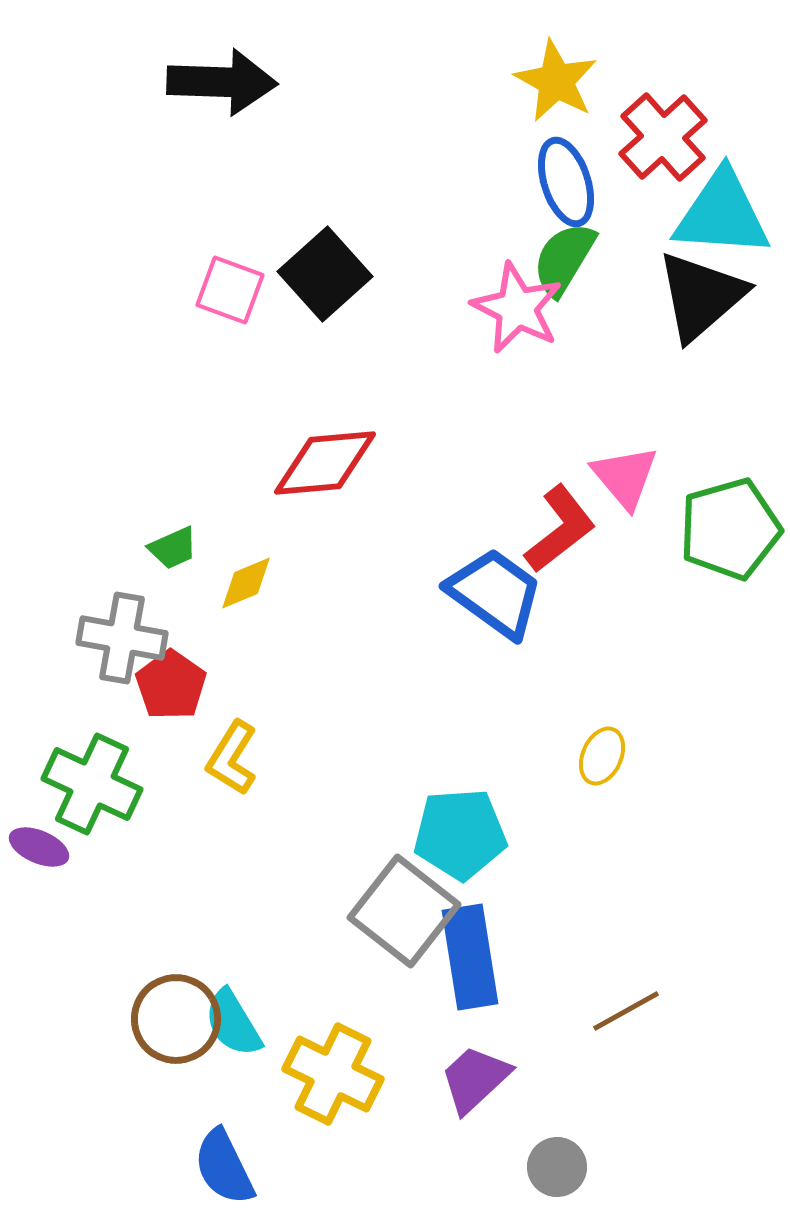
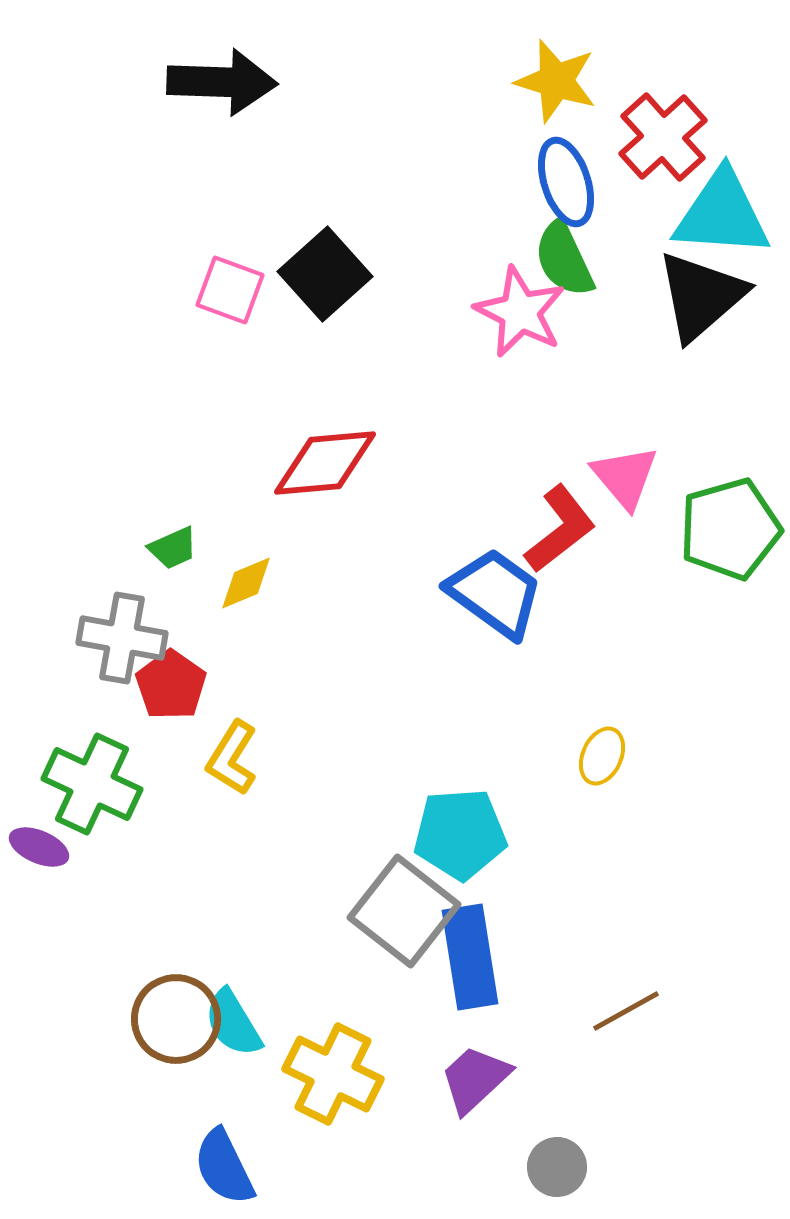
yellow star: rotated 12 degrees counterclockwise
green semicircle: rotated 56 degrees counterclockwise
pink star: moved 3 px right, 4 px down
